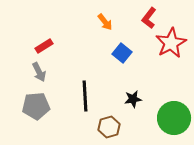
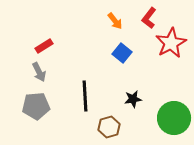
orange arrow: moved 10 px right, 1 px up
